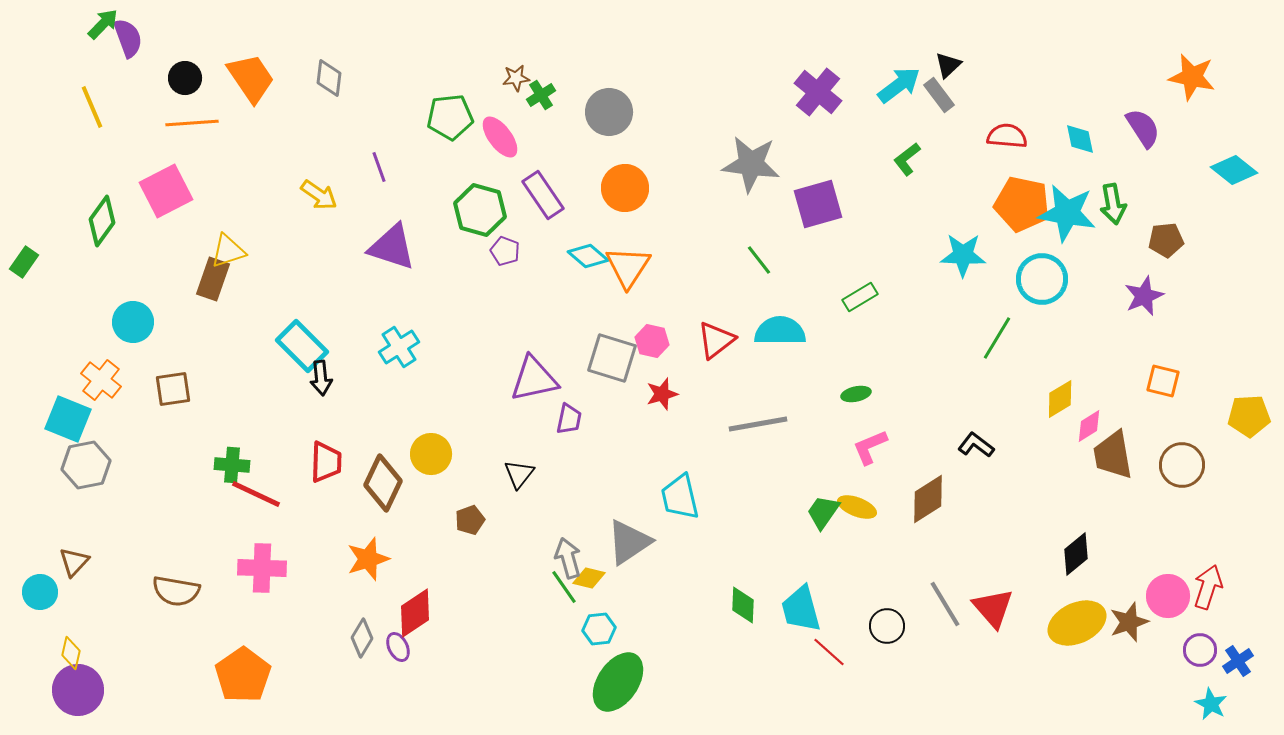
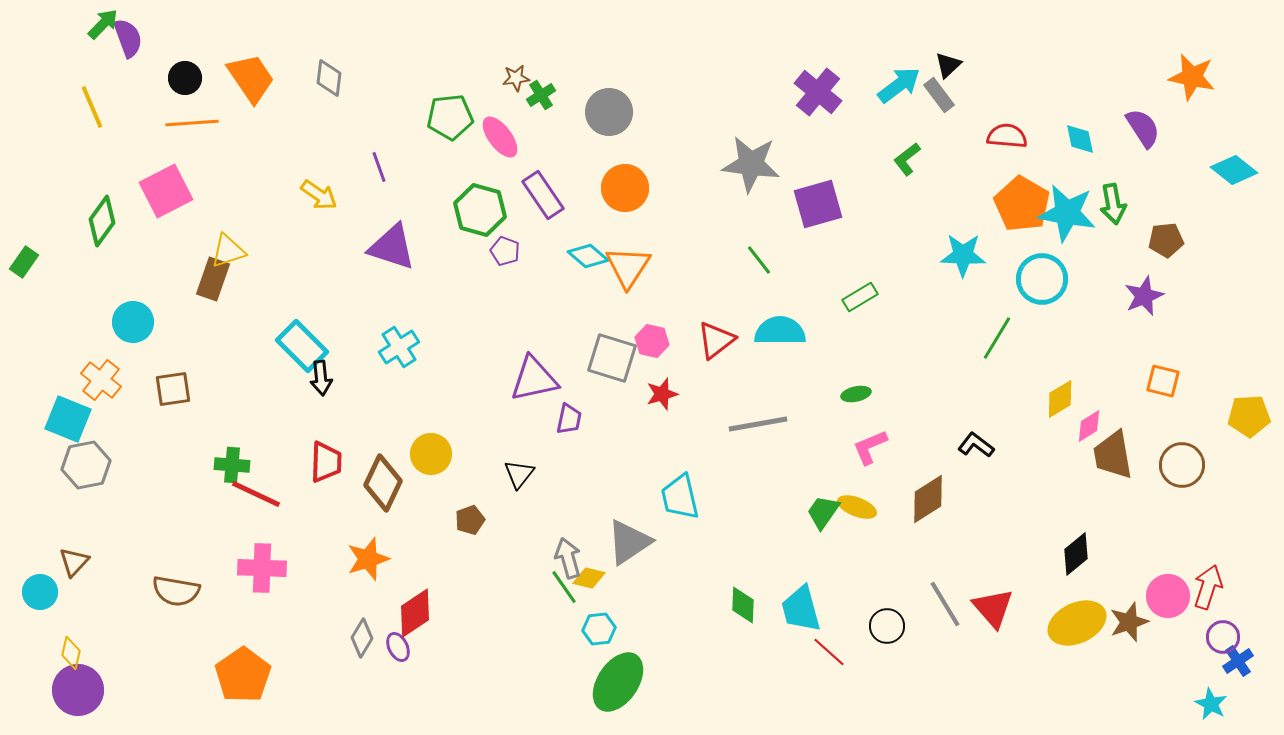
orange pentagon at (1022, 204): rotated 18 degrees clockwise
purple circle at (1200, 650): moved 23 px right, 13 px up
